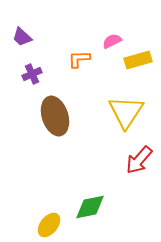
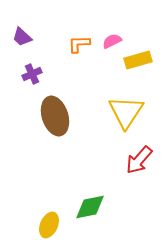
orange L-shape: moved 15 px up
yellow ellipse: rotated 15 degrees counterclockwise
